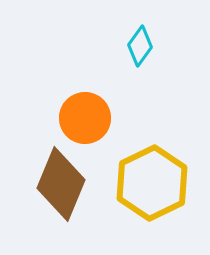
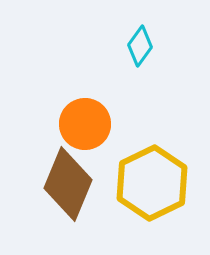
orange circle: moved 6 px down
brown diamond: moved 7 px right
